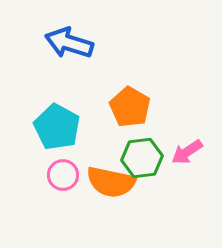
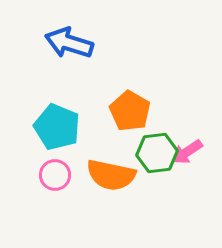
orange pentagon: moved 4 px down
cyan pentagon: rotated 6 degrees counterclockwise
green hexagon: moved 15 px right, 5 px up
pink circle: moved 8 px left
orange semicircle: moved 7 px up
